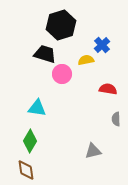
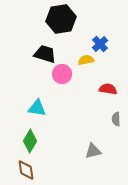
black hexagon: moved 6 px up; rotated 8 degrees clockwise
blue cross: moved 2 px left, 1 px up
